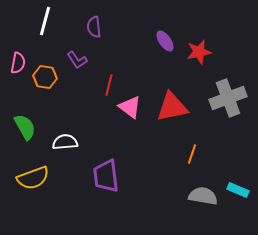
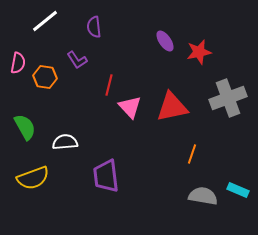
white line: rotated 36 degrees clockwise
pink triangle: rotated 10 degrees clockwise
